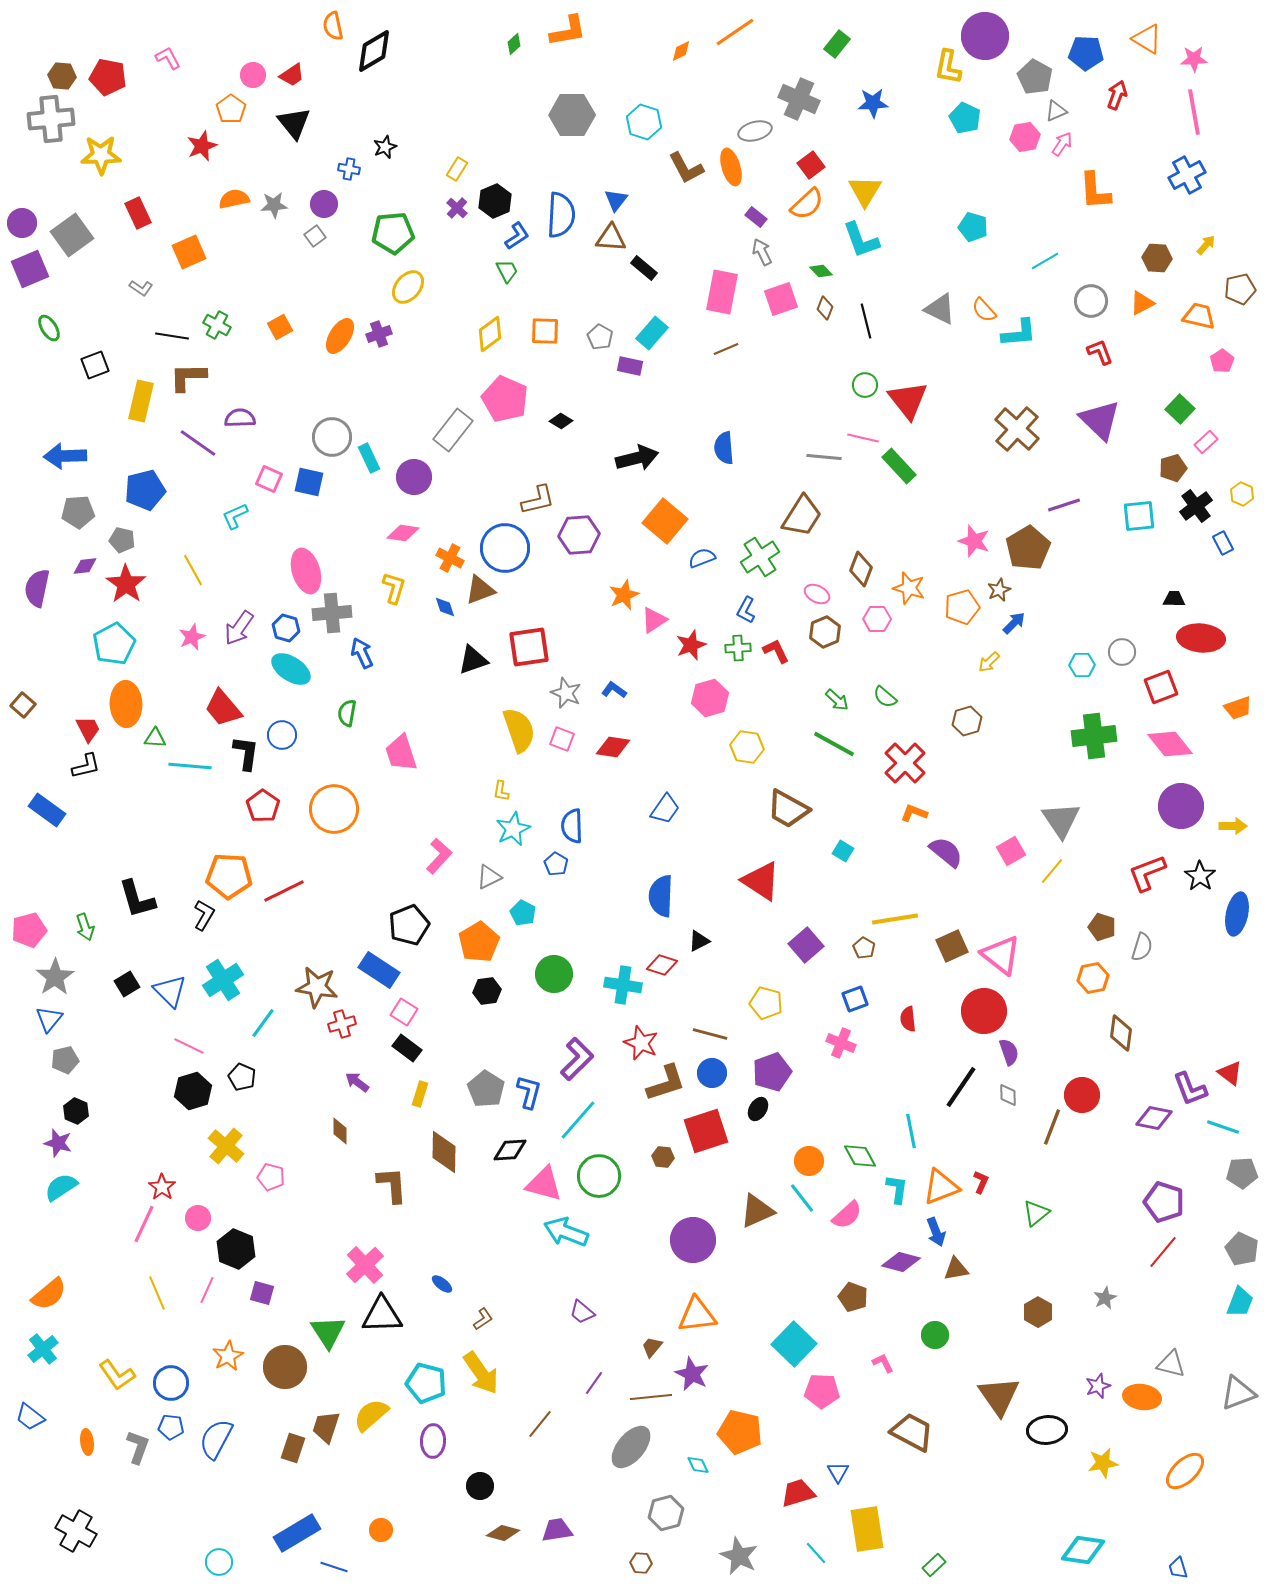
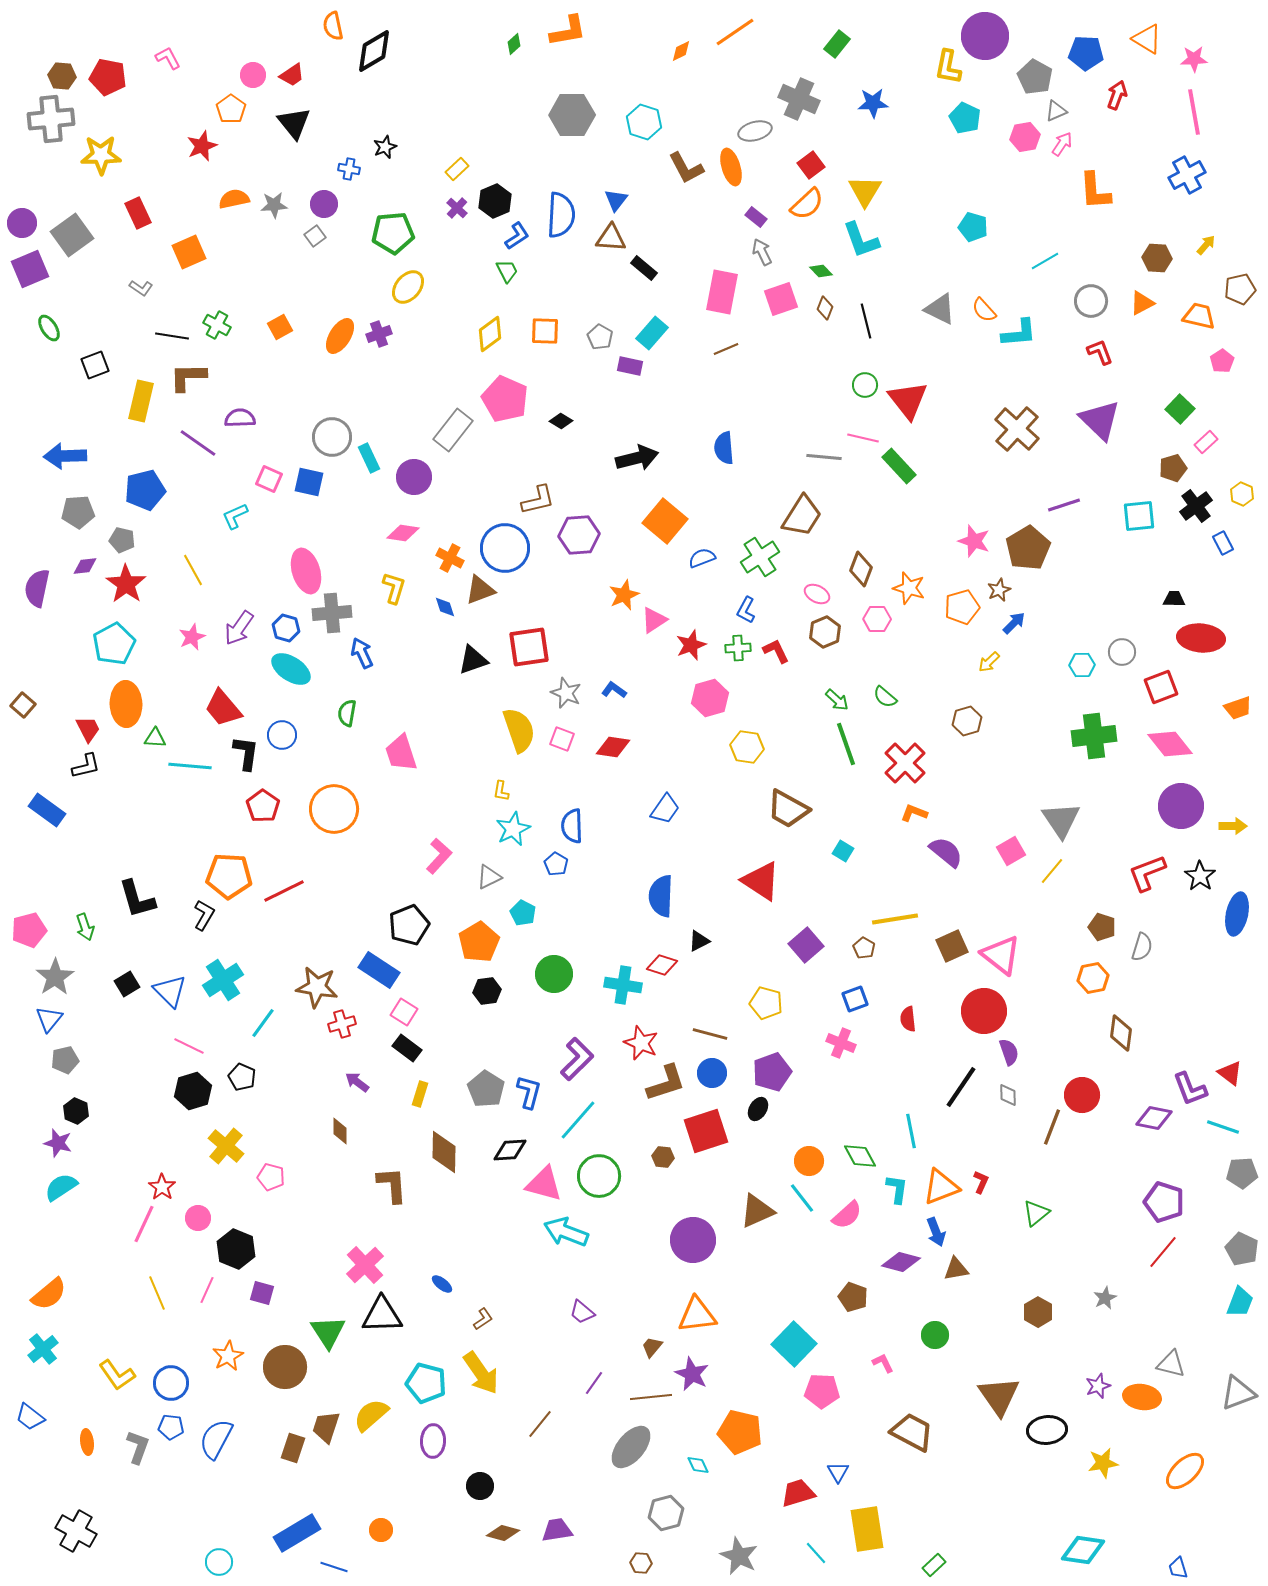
yellow rectangle at (457, 169): rotated 15 degrees clockwise
green line at (834, 744): moved 12 px right; rotated 42 degrees clockwise
